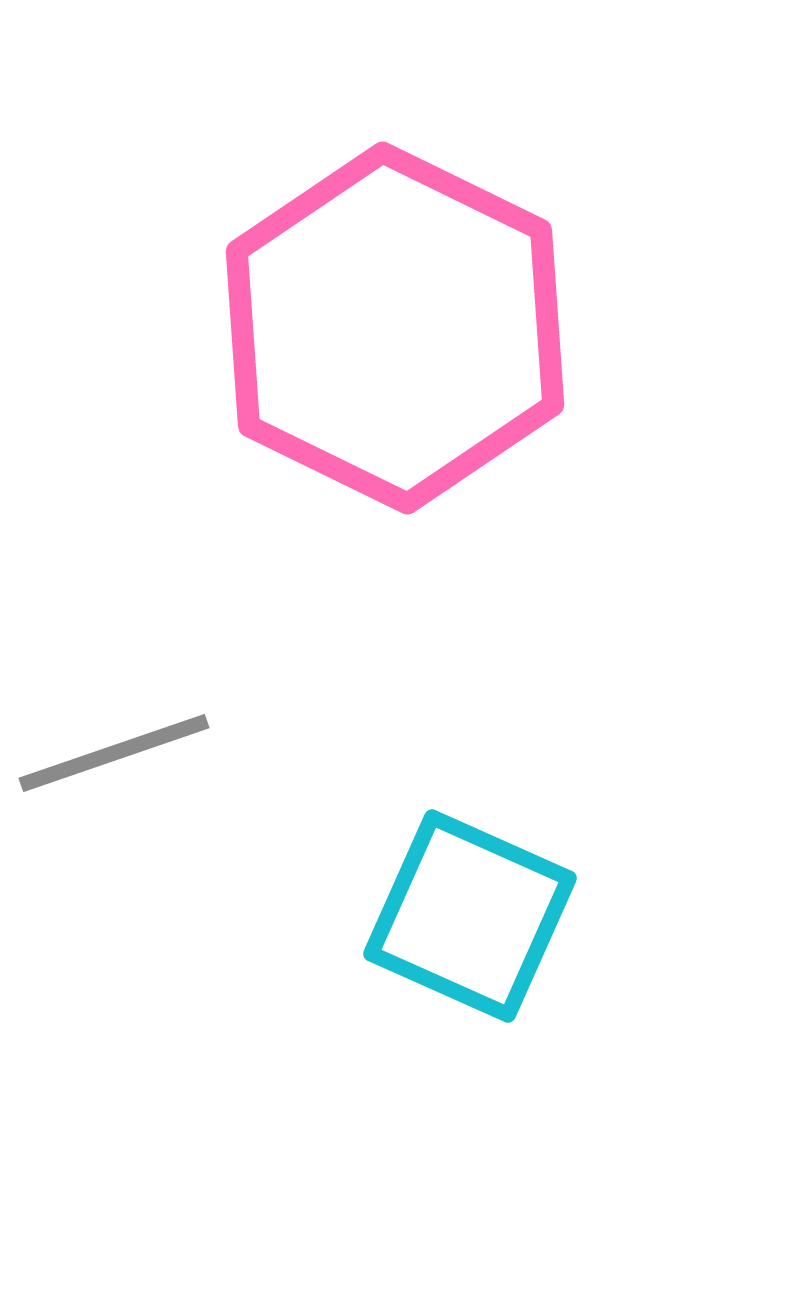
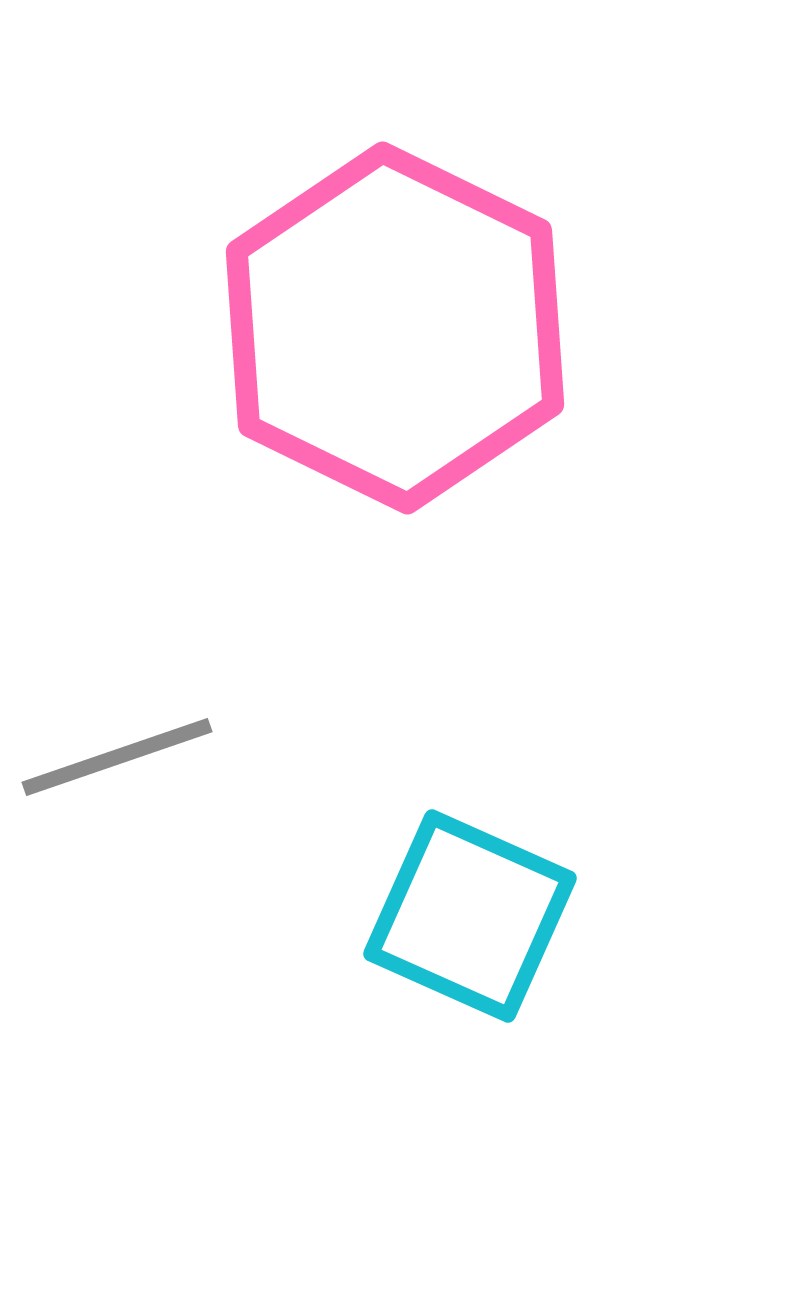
gray line: moved 3 px right, 4 px down
